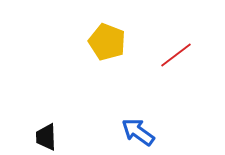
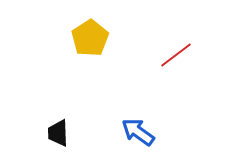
yellow pentagon: moved 17 px left, 4 px up; rotated 18 degrees clockwise
black trapezoid: moved 12 px right, 4 px up
